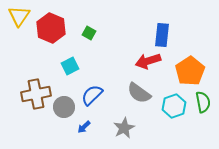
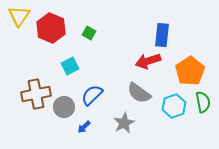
gray star: moved 5 px up
